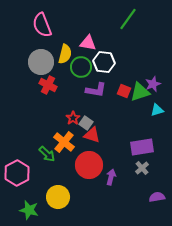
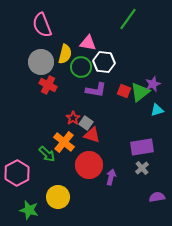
green triangle: rotated 20 degrees counterclockwise
